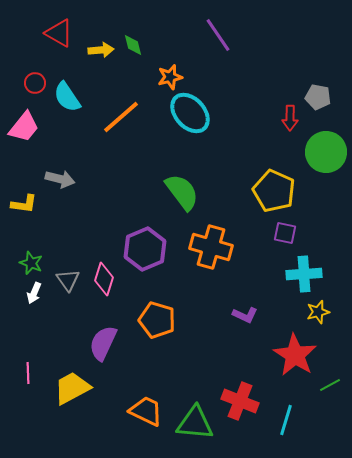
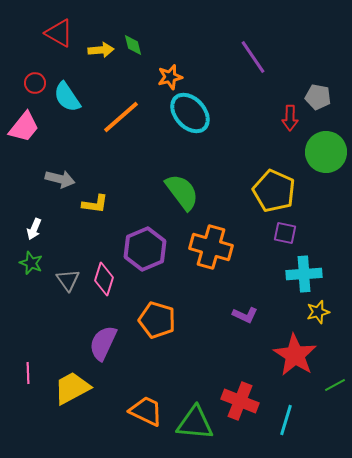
purple line: moved 35 px right, 22 px down
yellow L-shape: moved 71 px right
white arrow: moved 64 px up
green line: moved 5 px right
